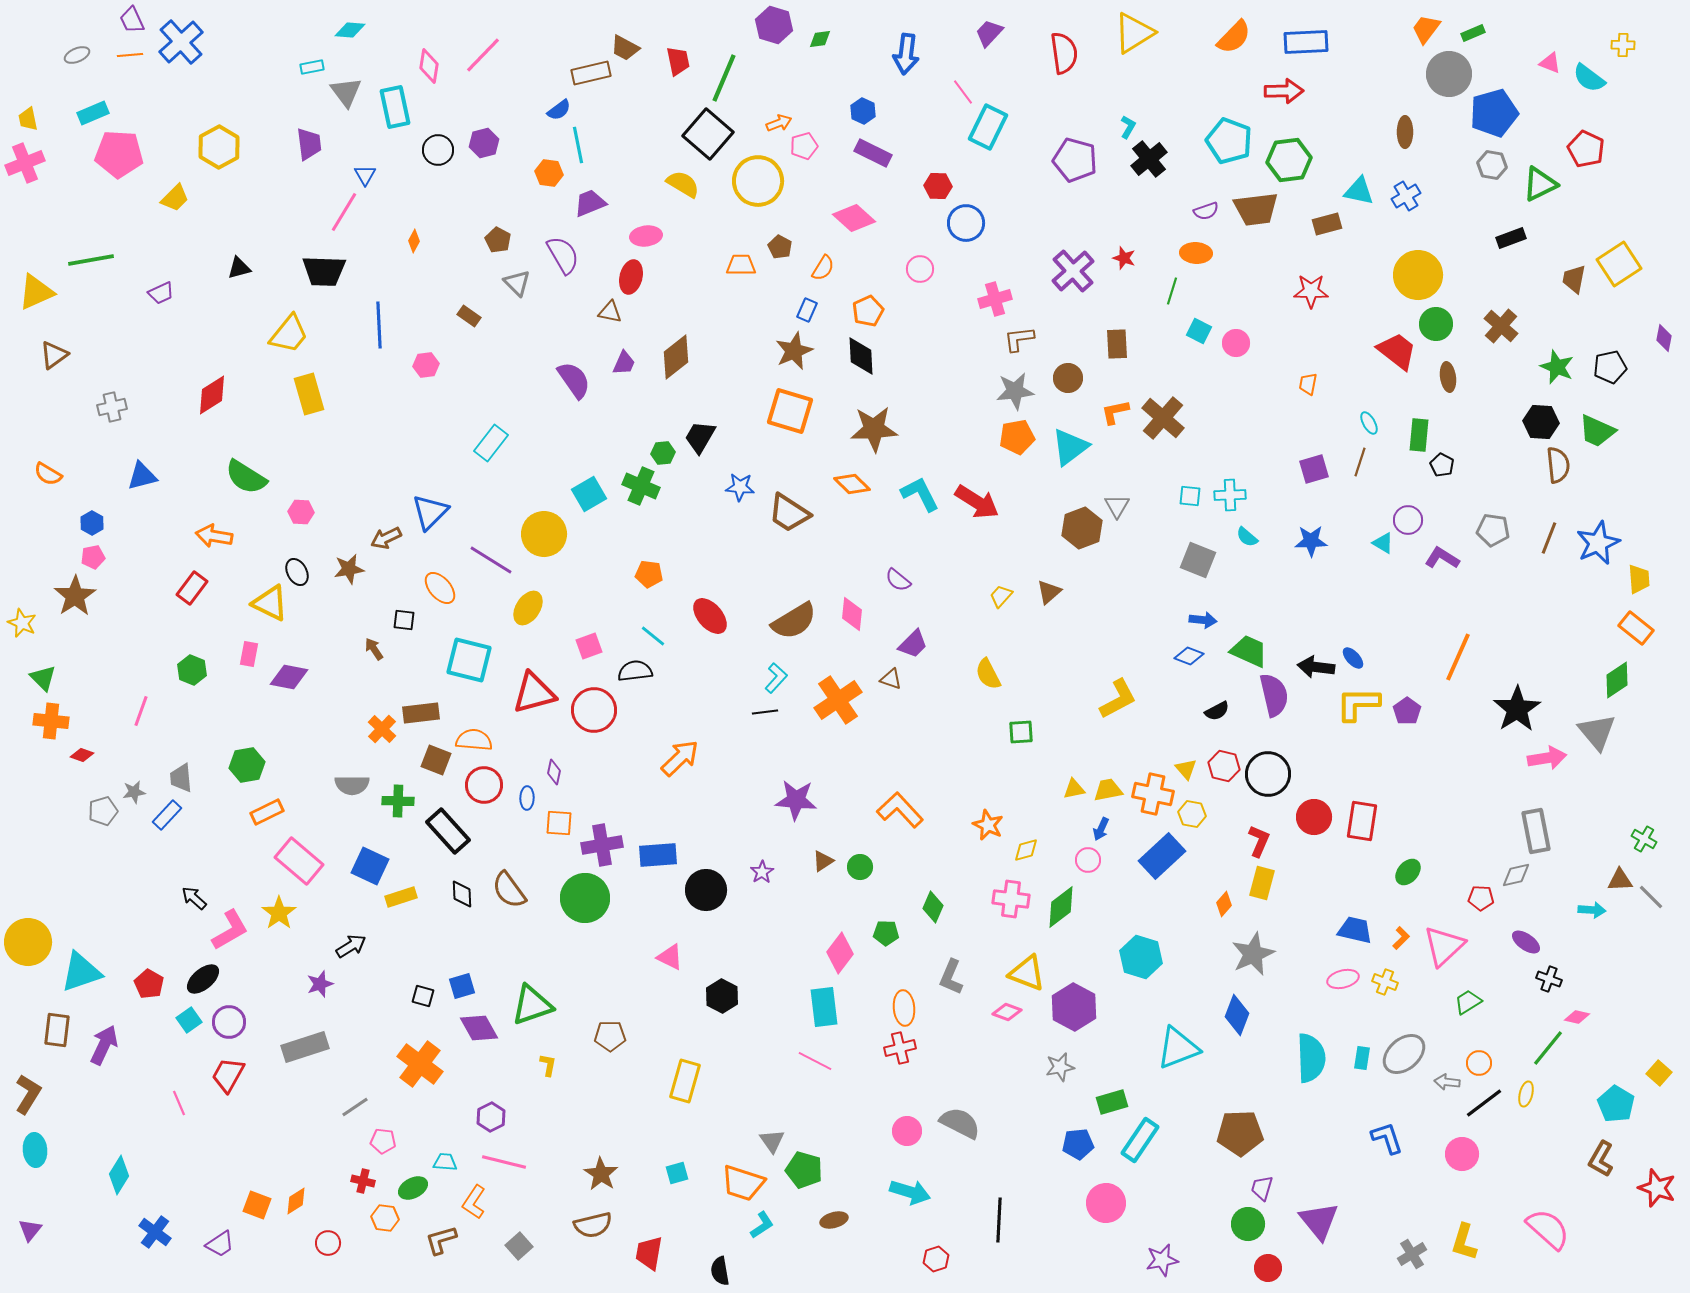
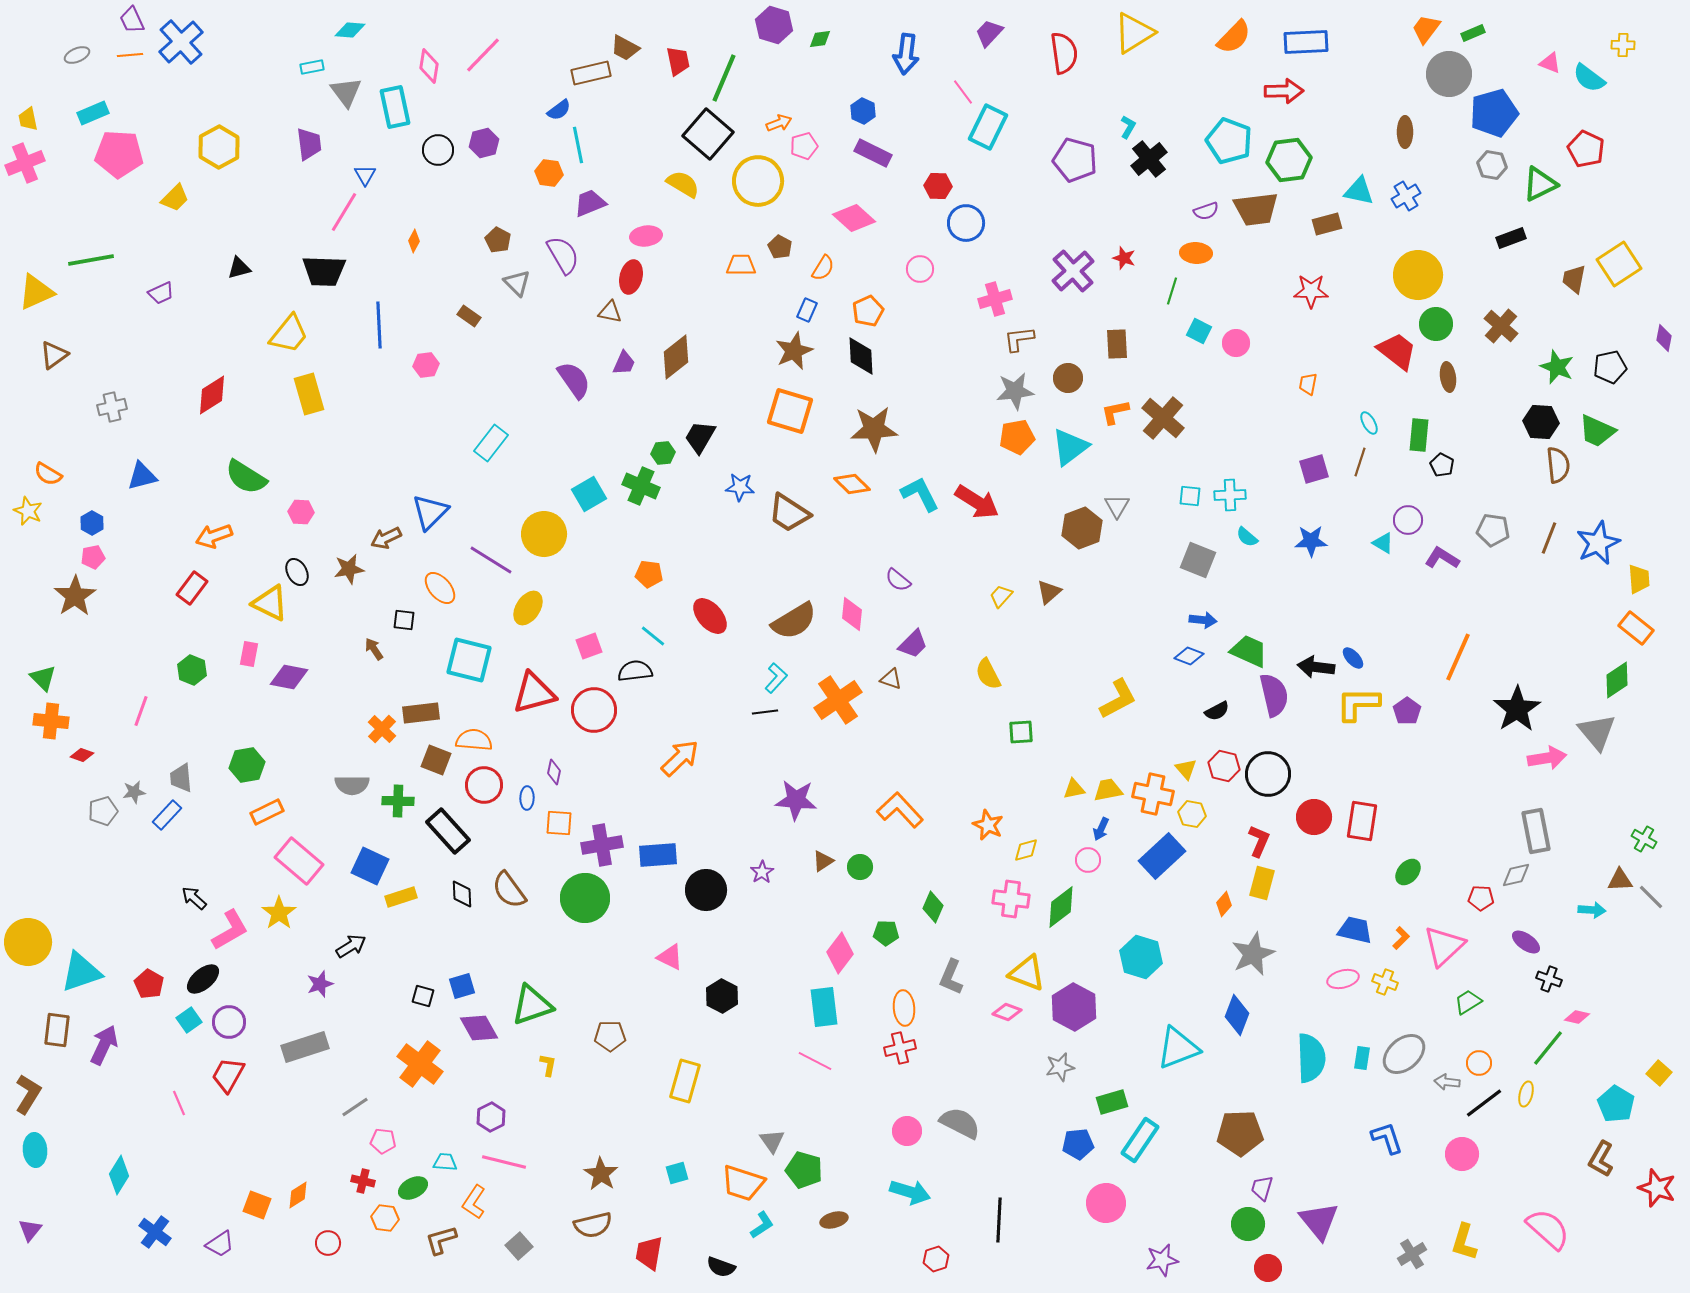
orange arrow at (214, 536): rotated 30 degrees counterclockwise
yellow star at (22, 623): moved 6 px right, 112 px up
orange diamond at (296, 1201): moved 2 px right, 6 px up
black semicircle at (720, 1271): moved 1 px right, 4 px up; rotated 60 degrees counterclockwise
